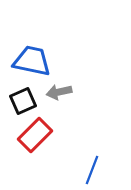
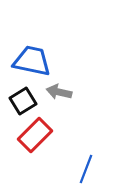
gray arrow: rotated 25 degrees clockwise
black square: rotated 8 degrees counterclockwise
blue line: moved 6 px left, 1 px up
